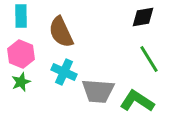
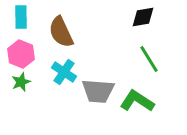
cyan rectangle: moved 1 px down
cyan cross: rotated 10 degrees clockwise
